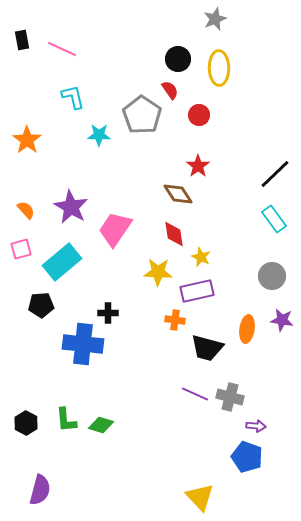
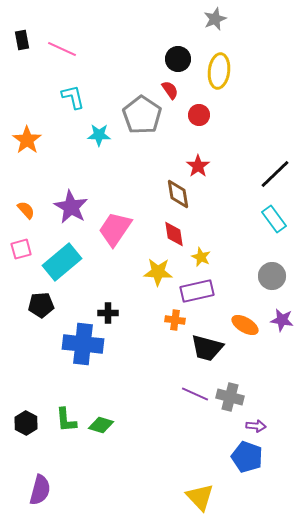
yellow ellipse at (219, 68): moved 3 px down; rotated 8 degrees clockwise
brown diamond at (178, 194): rotated 24 degrees clockwise
orange ellipse at (247, 329): moved 2 px left, 4 px up; rotated 68 degrees counterclockwise
